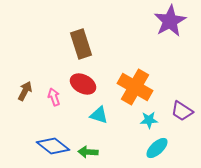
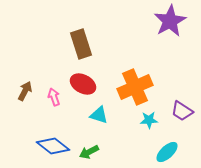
orange cross: rotated 36 degrees clockwise
cyan ellipse: moved 10 px right, 4 px down
green arrow: moved 1 px right; rotated 30 degrees counterclockwise
